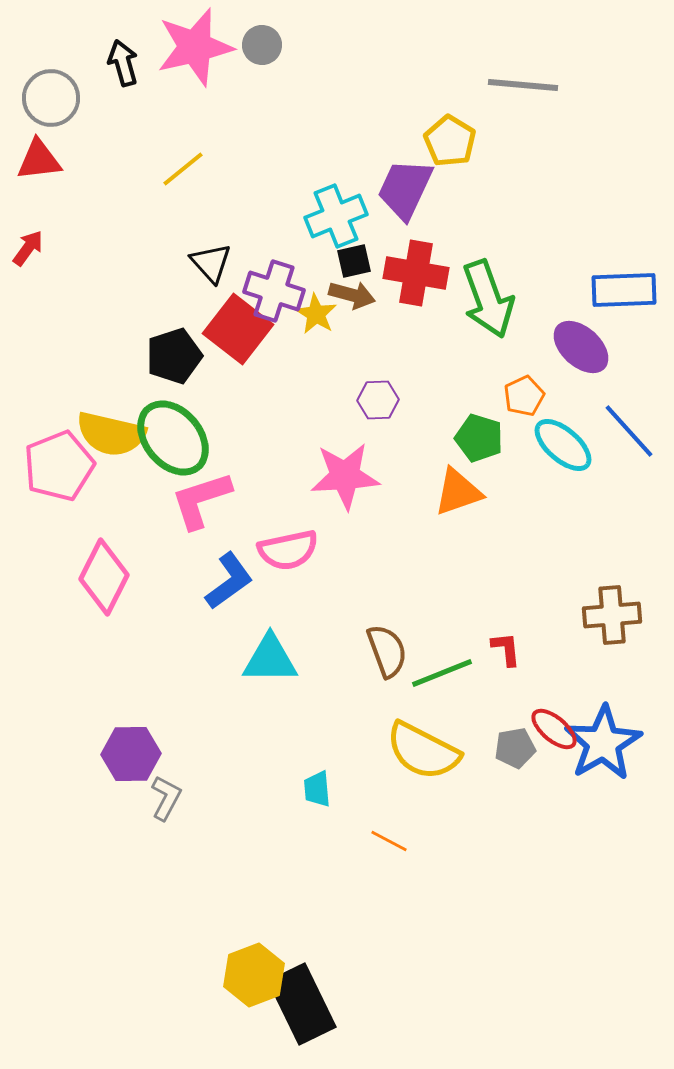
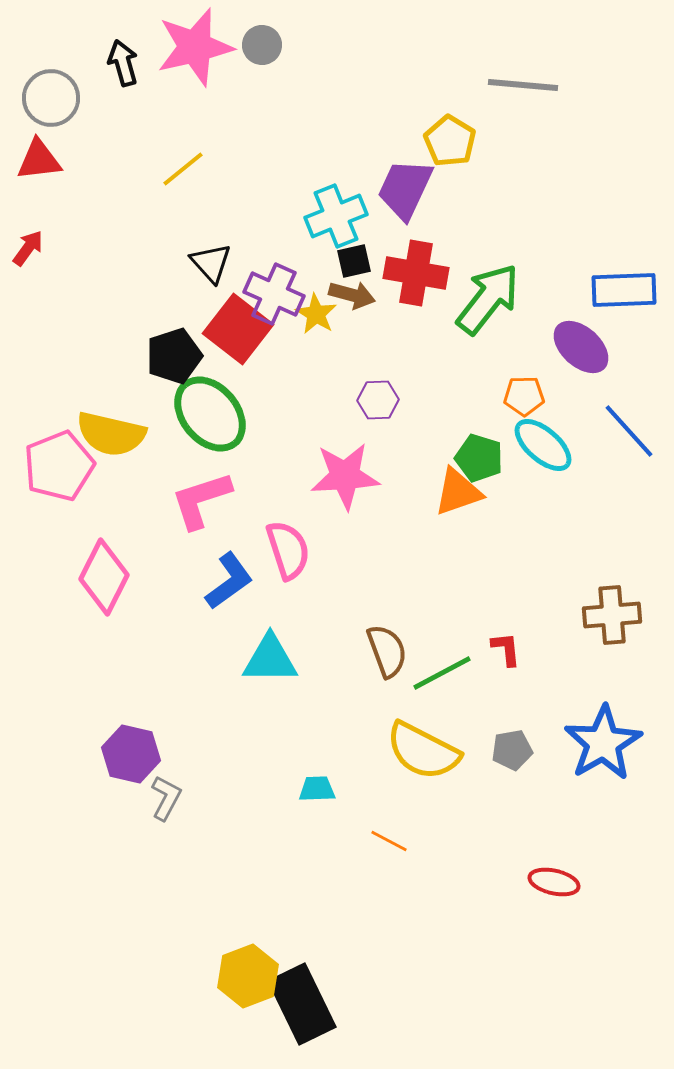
purple cross at (274, 291): moved 3 px down; rotated 6 degrees clockwise
green arrow at (488, 299): rotated 122 degrees counterclockwise
orange pentagon at (524, 396): rotated 24 degrees clockwise
green ellipse at (173, 438): moved 37 px right, 24 px up
green pentagon at (479, 438): moved 20 px down
cyan ellipse at (563, 445): moved 20 px left
pink semicircle at (288, 550): rotated 96 degrees counterclockwise
green line at (442, 673): rotated 6 degrees counterclockwise
red ellipse at (554, 729): moved 153 px down; rotated 27 degrees counterclockwise
gray pentagon at (515, 748): moved 3 px left, 2 px down
purple hexagon at (131, 754): rotated 14 degrees clockwise
cyan trapezoid at (317, 789): rotated 93 degrees clockwise
yellow hexagon at (254, 975): moved 6 px left, 1 px down
